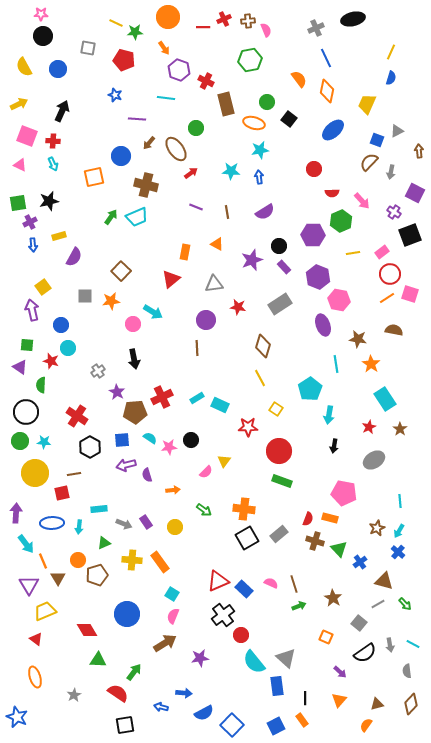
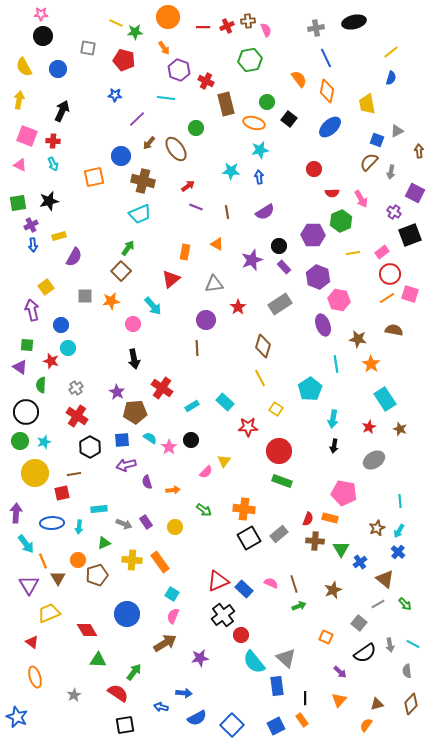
red cross at (224, 19): moved 3 px right, 7 px down
black ellipse at (353, 19): moved 1 px right, 3 px down
gray cross at (316, 28): rotated 14 degrees clockwise
yellow line at (391, 52): rotated 28 degrees clockwise
blue star at (115, 95): rotated 16 degrees counterclockwise
yellow arrow at (19, 104): moved 4 px up; rotated 54 degrees counterclockwise
yellow trapezoid at (367, 104): rotated 35 degrees counterclockwise
purple line at (137, 119): rotated 48 degrees counterclockwise
blue ellipse at (333, 130): moved 3 px left, 3 px up
red arrow at (191, 173): moved 3 px left, 13 px down
brown cross at (146, 185): moved 3 px left, 4 px up
pink arrow at (362, 201): moved 1 px left, 2 px up; rotated 12 degrees clockwise
green arrow at (111, 217): moved 17 px right, 31 px down
cyan trapezoid at (137, 217): moved 3 px right, 3 px up
purple cross at (30, 222): moved 1 px right, 3 px down
yellow square at (43, 287): moved 3 px right
red star at (238, 307): rotated 28 degrees clockwise
cyan arrow at (153, 312): moved 6 px up; rotated 18 degrees clockwise
gray cross at (98, 371): moved 22 px left, 17 px down
red cross at (162, 397): moved 9 px up; rotated 30 degrees counterclockwise
cyan rectangle at (197, 398): moved 5 px left, 8 px down
cyan rectangle at (220, 405): moved 5 px right, 3 px up; rotated 18 degrees clockwise
cyan arrow at (329, 415): moved 4 px right, 4 px down
brown star at (400, 429): rotated 16 degrees counterclockwise
cyan star at (44, 442): rotated 24 degrees counterclockwise
pink star at (169, 447): rotated 28 degrees counterclockwise
purple semicircle at (147, 475): moved 7 px down
black square at (247, 538): moved 2 px right
brown cross at (315, 541): rotated 12 degrees counterclockwise
green triangle at (339, 549): moved 2 px right; rotated 12 degrees clockwise
brown triangle at (384, 581): moved 1 px right, 2 px up; rotated 24 degrees clockwise
brown star at (333, 598): moved 8 px up; rotated 18 degrees clockwise
yellow trapezoid at (45, 611): moved 4 px right, 2 px down
red triangle at (36, 639): moved 4 px left, 3 px down
blue semicircle at (204, 713): moved 7 px left, 5 px down
